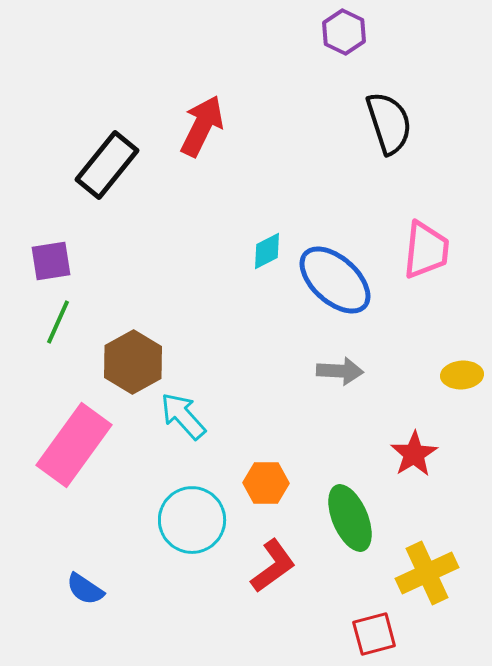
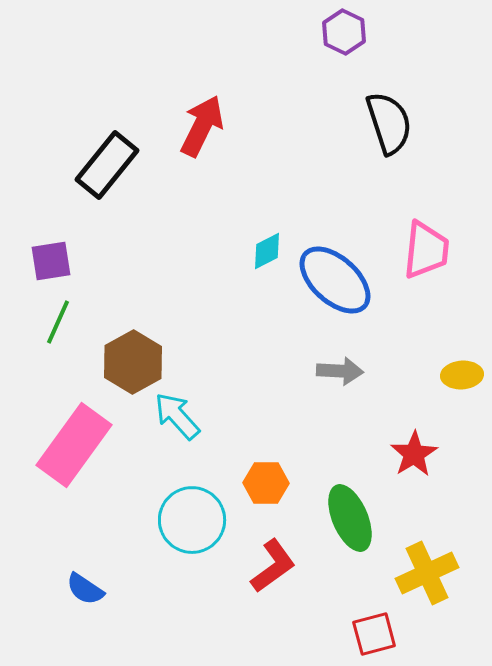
cyan arrow: moved 6 px left
